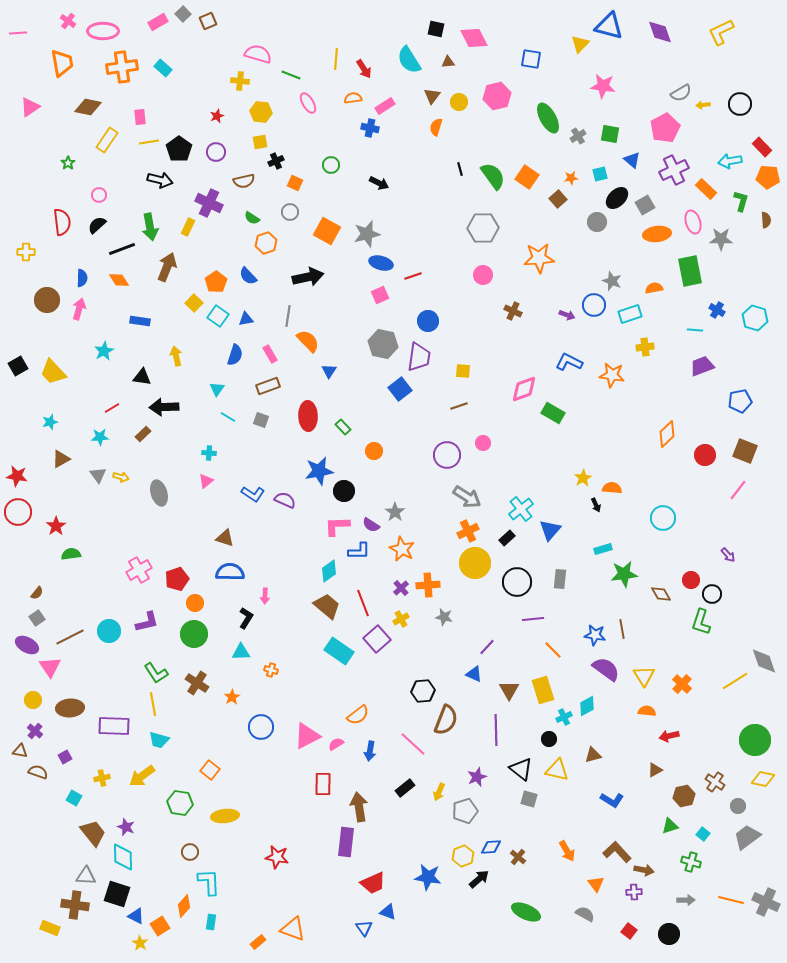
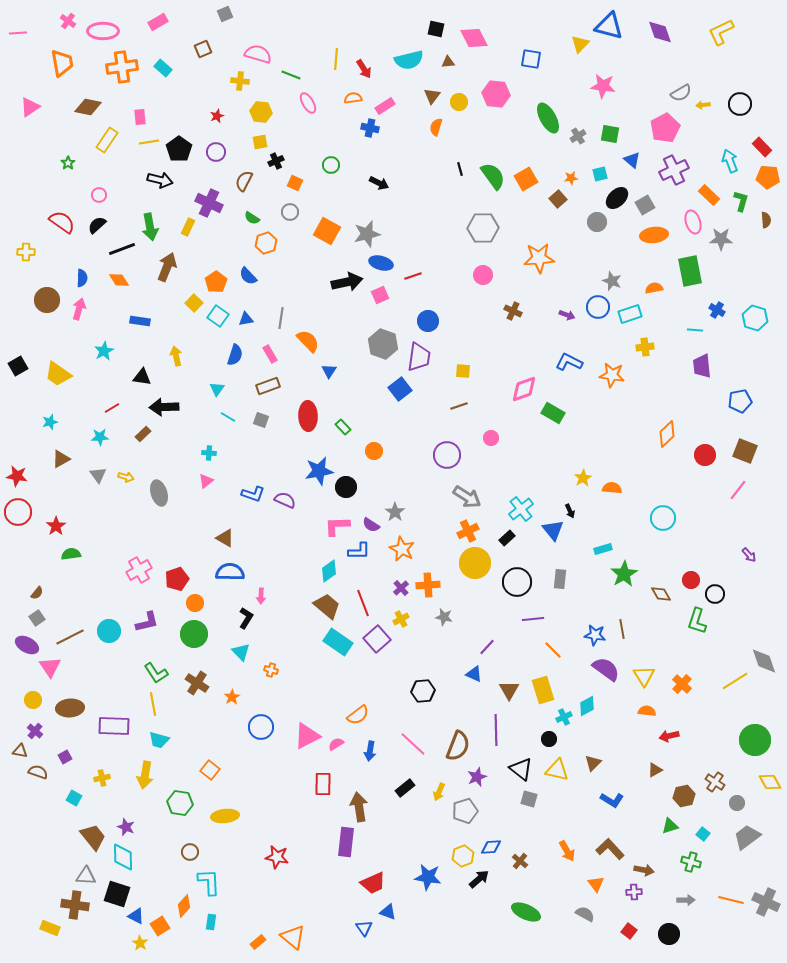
gray square at (183, 14): moved 42 px right; rotated 21 degrees clockwise
brown square at (208, 21): moved 5 px left, 28 px down
cyan semicircle at (409, 60): rotated 72 degrees counterclockwise
pink hexagon at (497, 96): moved 1 px left, 2 px up; rotated 20 degrees clockwise
cyan arrow at (730, 161): rotated 80 degrees clockwise
orange square at (527, 177): moved 1 px left, 2 px down; rotated 25 degrees clockwise
brown semicircle at (244, 181): rotated 130 degrees clockwise
orange rectangle at (706, 189): moved 3 px right, 6 px down
red semicircle at (62, 222): rotated 48 degrees counterclockwise
orange ellipse at (657, 234): moved 3 px left, 1 px down
black arrow at (308, 277): moved 39 px right, 5 px down
blue circle at (594, 305): moved 4 px right, 2 px down
gray line at (288, 316): moved 7 px left, 2 px down
gray hexagon at (383, 344): rotated 8 degrees clockwise
purple trapezoid at (702, 366): rotated 75 degrees counterclockwise
yellow trapezoid at (53, 372): moved 5 px right, 2 px down; rotated 12 degrees counterclockwise
pink circle at (483, 443): moved 8 px right, 5 px up
yellow arrow at (121, 477): moved 5 px right
black circle at (344, 491): moved 2 px right, 4 px up
blue L-shape at (253, 494): rotated 15 degrees counterclockwise
black arrow at (596, 505): moved 26 px left, 6 px down
blue triangle at (550, 530): moved 3 px right; rotated 20 degrees counterclockwise
brown triangle at (225, 538): rotated 12 degrees clockwise
purple arrow at (728, 555): moved 21 px right
green star at (624, 574): rotated 24 degrees counterclockwise
black circle at (712, 594): moved 3 px right
pink arrow at (265, 596): moved 4 px left
green L-shape at (701, 622): moved 4 px left, 1 px up
cyan rectangle at (339, 651): moved 1 px left, 9 px up
cyan triangle at (241, 652): rotated 48 degrees clockwise
brown semicircle at (446, 720): moved 12 px right, 26 px down
brown triangle at (593, 755): moved 8 px down; rotated 30 degrees counterclockwise
yellow arrow at (142, 776): moved 3 px right, 1 px up; rotated 44 degrees counterclockwise
yellow diamond at (763, 779): moved 7 px right, 3 px down; rotated 50 degrees clockwise
gray circle at (738, 806): moved 1 px left, 3 px up
brown trapezoid at (93, 833): moved 4 px down
brown L-shape at (617, 852): moved 7 px left, 3 px up
brown cross at (518, 857): moved 2 px right, 4 px down
orange triangle at (293, 929): moved 8 px down; rotated 20 degrees clockwise
